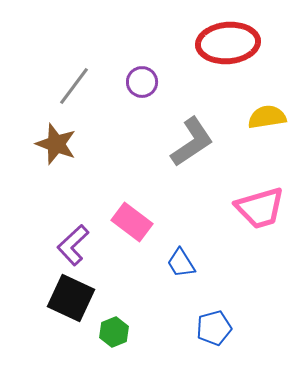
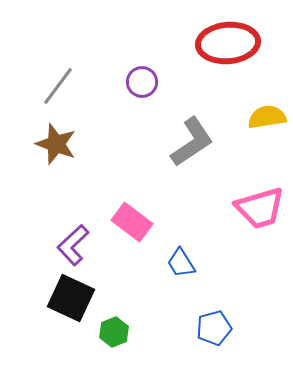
gray line: moved 16 px left
